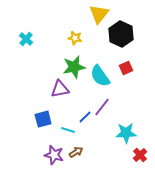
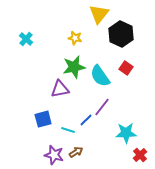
red square: rotated 32 degrees counterclockwise
blue line: moved 1 px right, 3 px down
